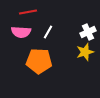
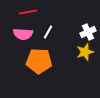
pink semicircle: moved 2 px right, 2 px down
